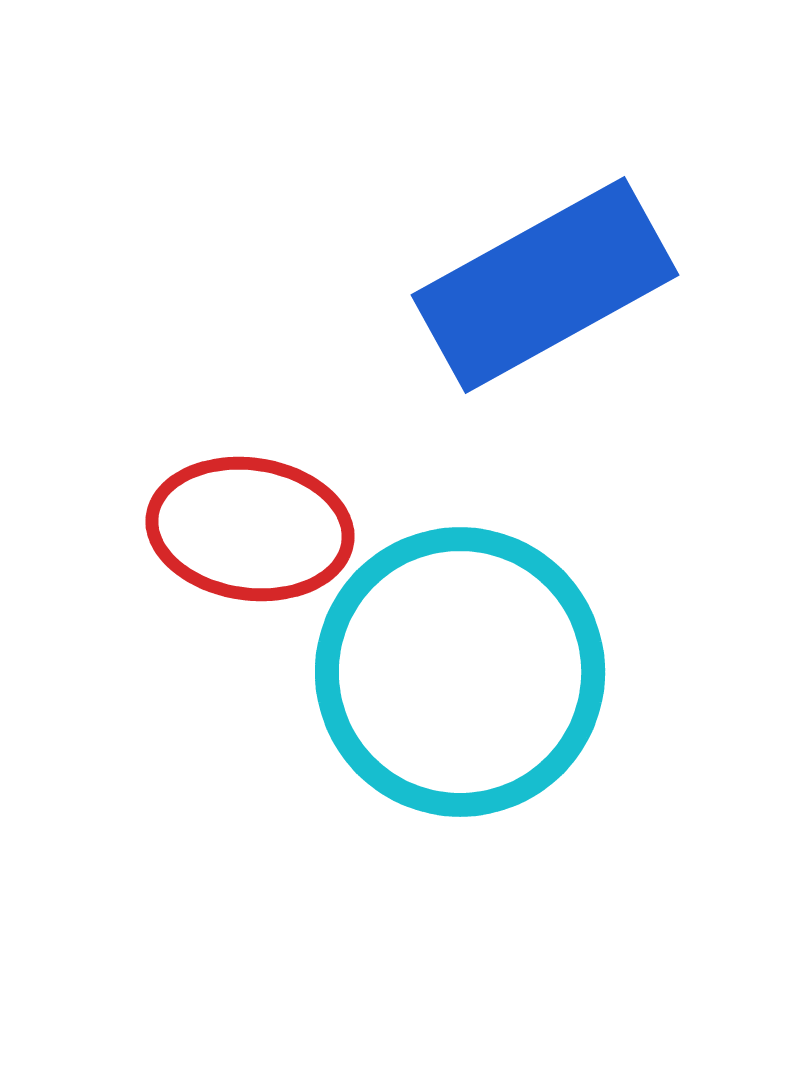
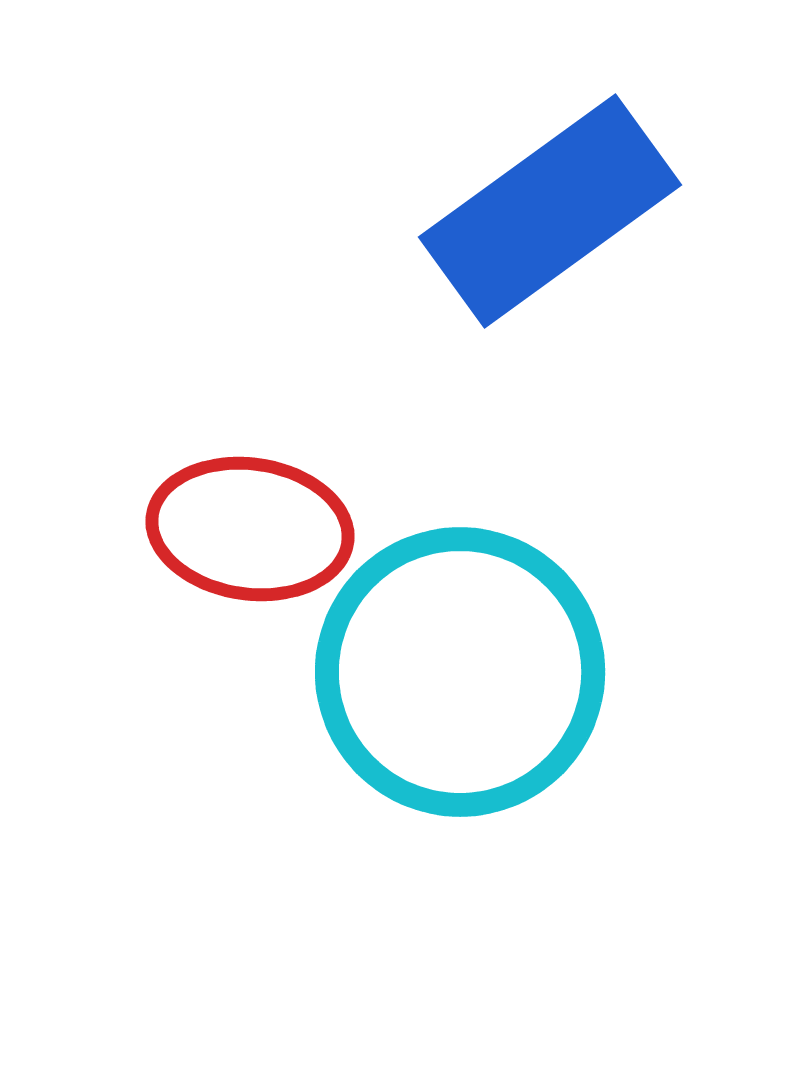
blue rectangle: moved 5 px right, 74 px up; rotated 7 degrees counterclockwise
